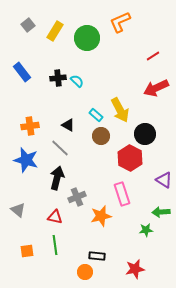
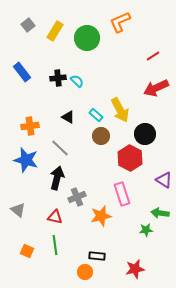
black triangle: moved 8 px up
green arrow: moved 1 px left, 1 px down; rotated 12 degrees clockwise
orange square: rotated 32 degrees clockwise
